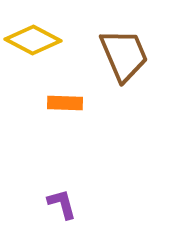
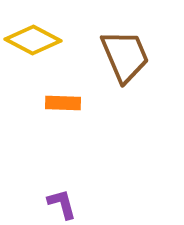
brown trapezoid: moved 1 px right, 1 px down
orange rectangle: moved 2 px left
